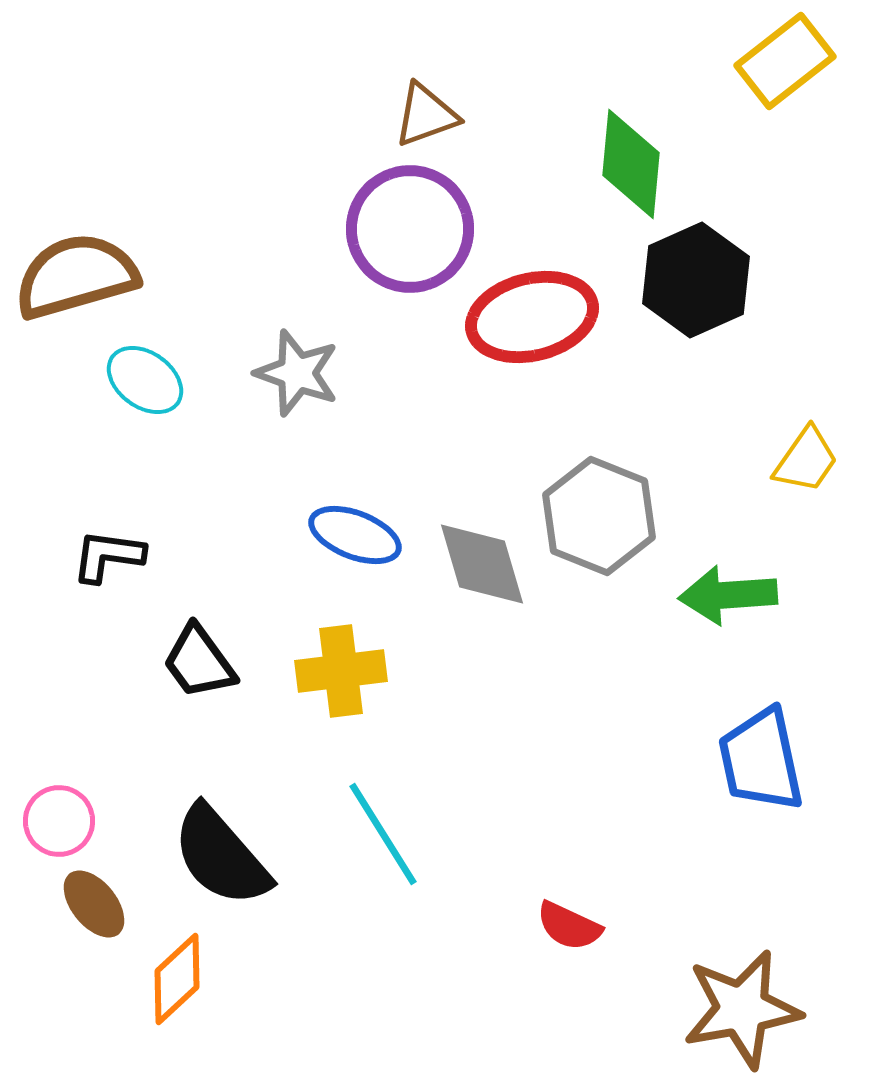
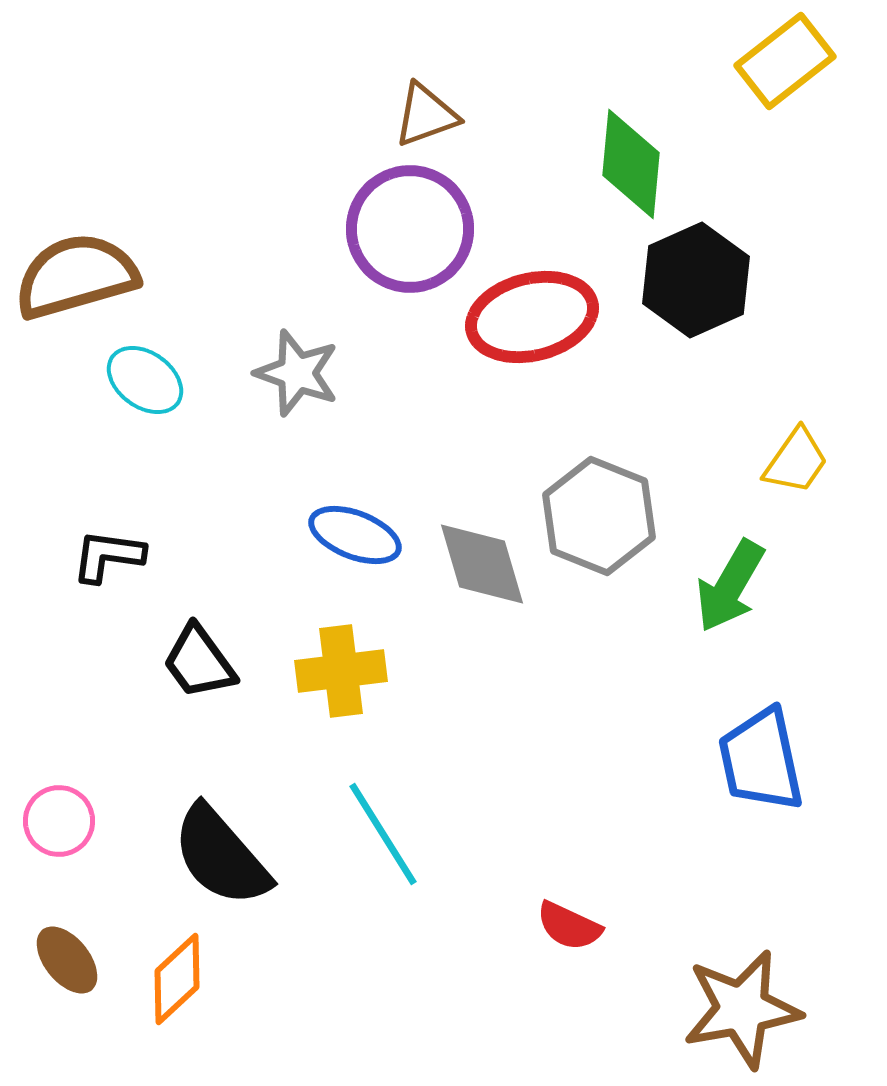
yellow trapezoid: moved 10 px left, 1 px down
green arrow: moved 2 px right, 9 px up; rotated 56 degrees counterclockwise
brown ellipse: moved 27 px left, 56 px down
